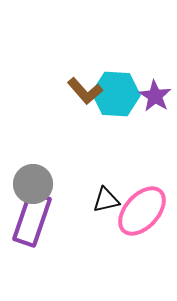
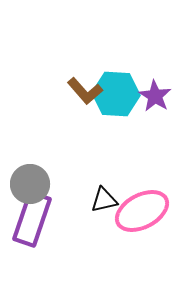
gray circle: moved 3 px left
black triangle: moved 2 px left
pink ellipse: rotated 20 degrees clockwise
